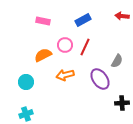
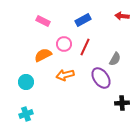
pink rectangle: rotated 16 degrees clockwise
pink circle: moved 1 px left, 1 px up
gray semicircle: moved 2 px left, 2 px up
purple ellipse: moved 1 px right, 1 px up
